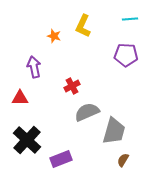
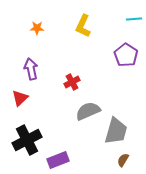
cyan line: moved 4 px right
orange star: moved 17 px left, 8 px up; rotated 16 degrees counterclockwise
purple pentagon: rotated 30 degrees clockwise
purple arrow: moved 3 px left, 2 px down
red cross: moved 4 px up
red triangle: rotated 42 degrees counterclockwise
gray semicircle: moved 1 px right, 1 px up
gray trapezoid: moved 2 px right
black cross: rotated 20 degrees clockwise
purple rectangle: moved 3 px left, 1 px down
